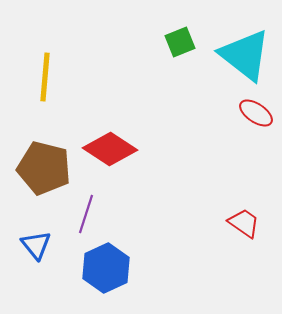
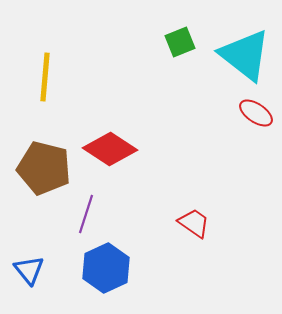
red trapezoid: moved 50 px left
blue triangle: moved 7 px left, 25 px down
